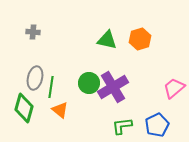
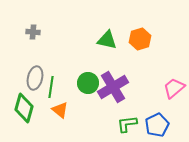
green circle: moved 1 px left
green L-shape: moved 5 px right, 2 px up
